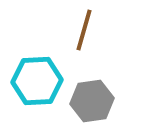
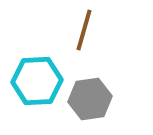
gray hexagon: moved 2 px left, 2 px up
